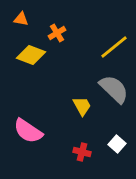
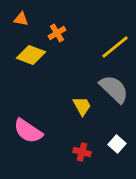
yellow line: moved 1 px right
